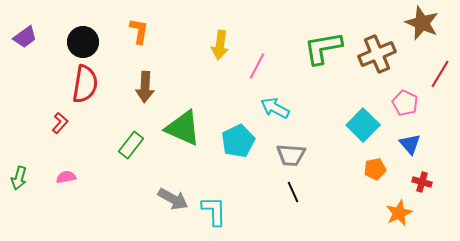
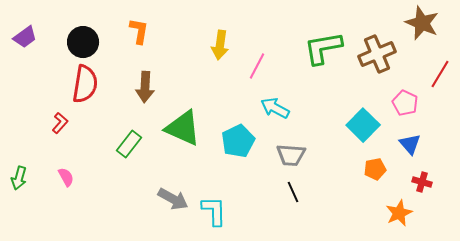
green rectangle: moved 2 px left, 1 px up
pink semicircle: rotated 72 degrees clockwise
